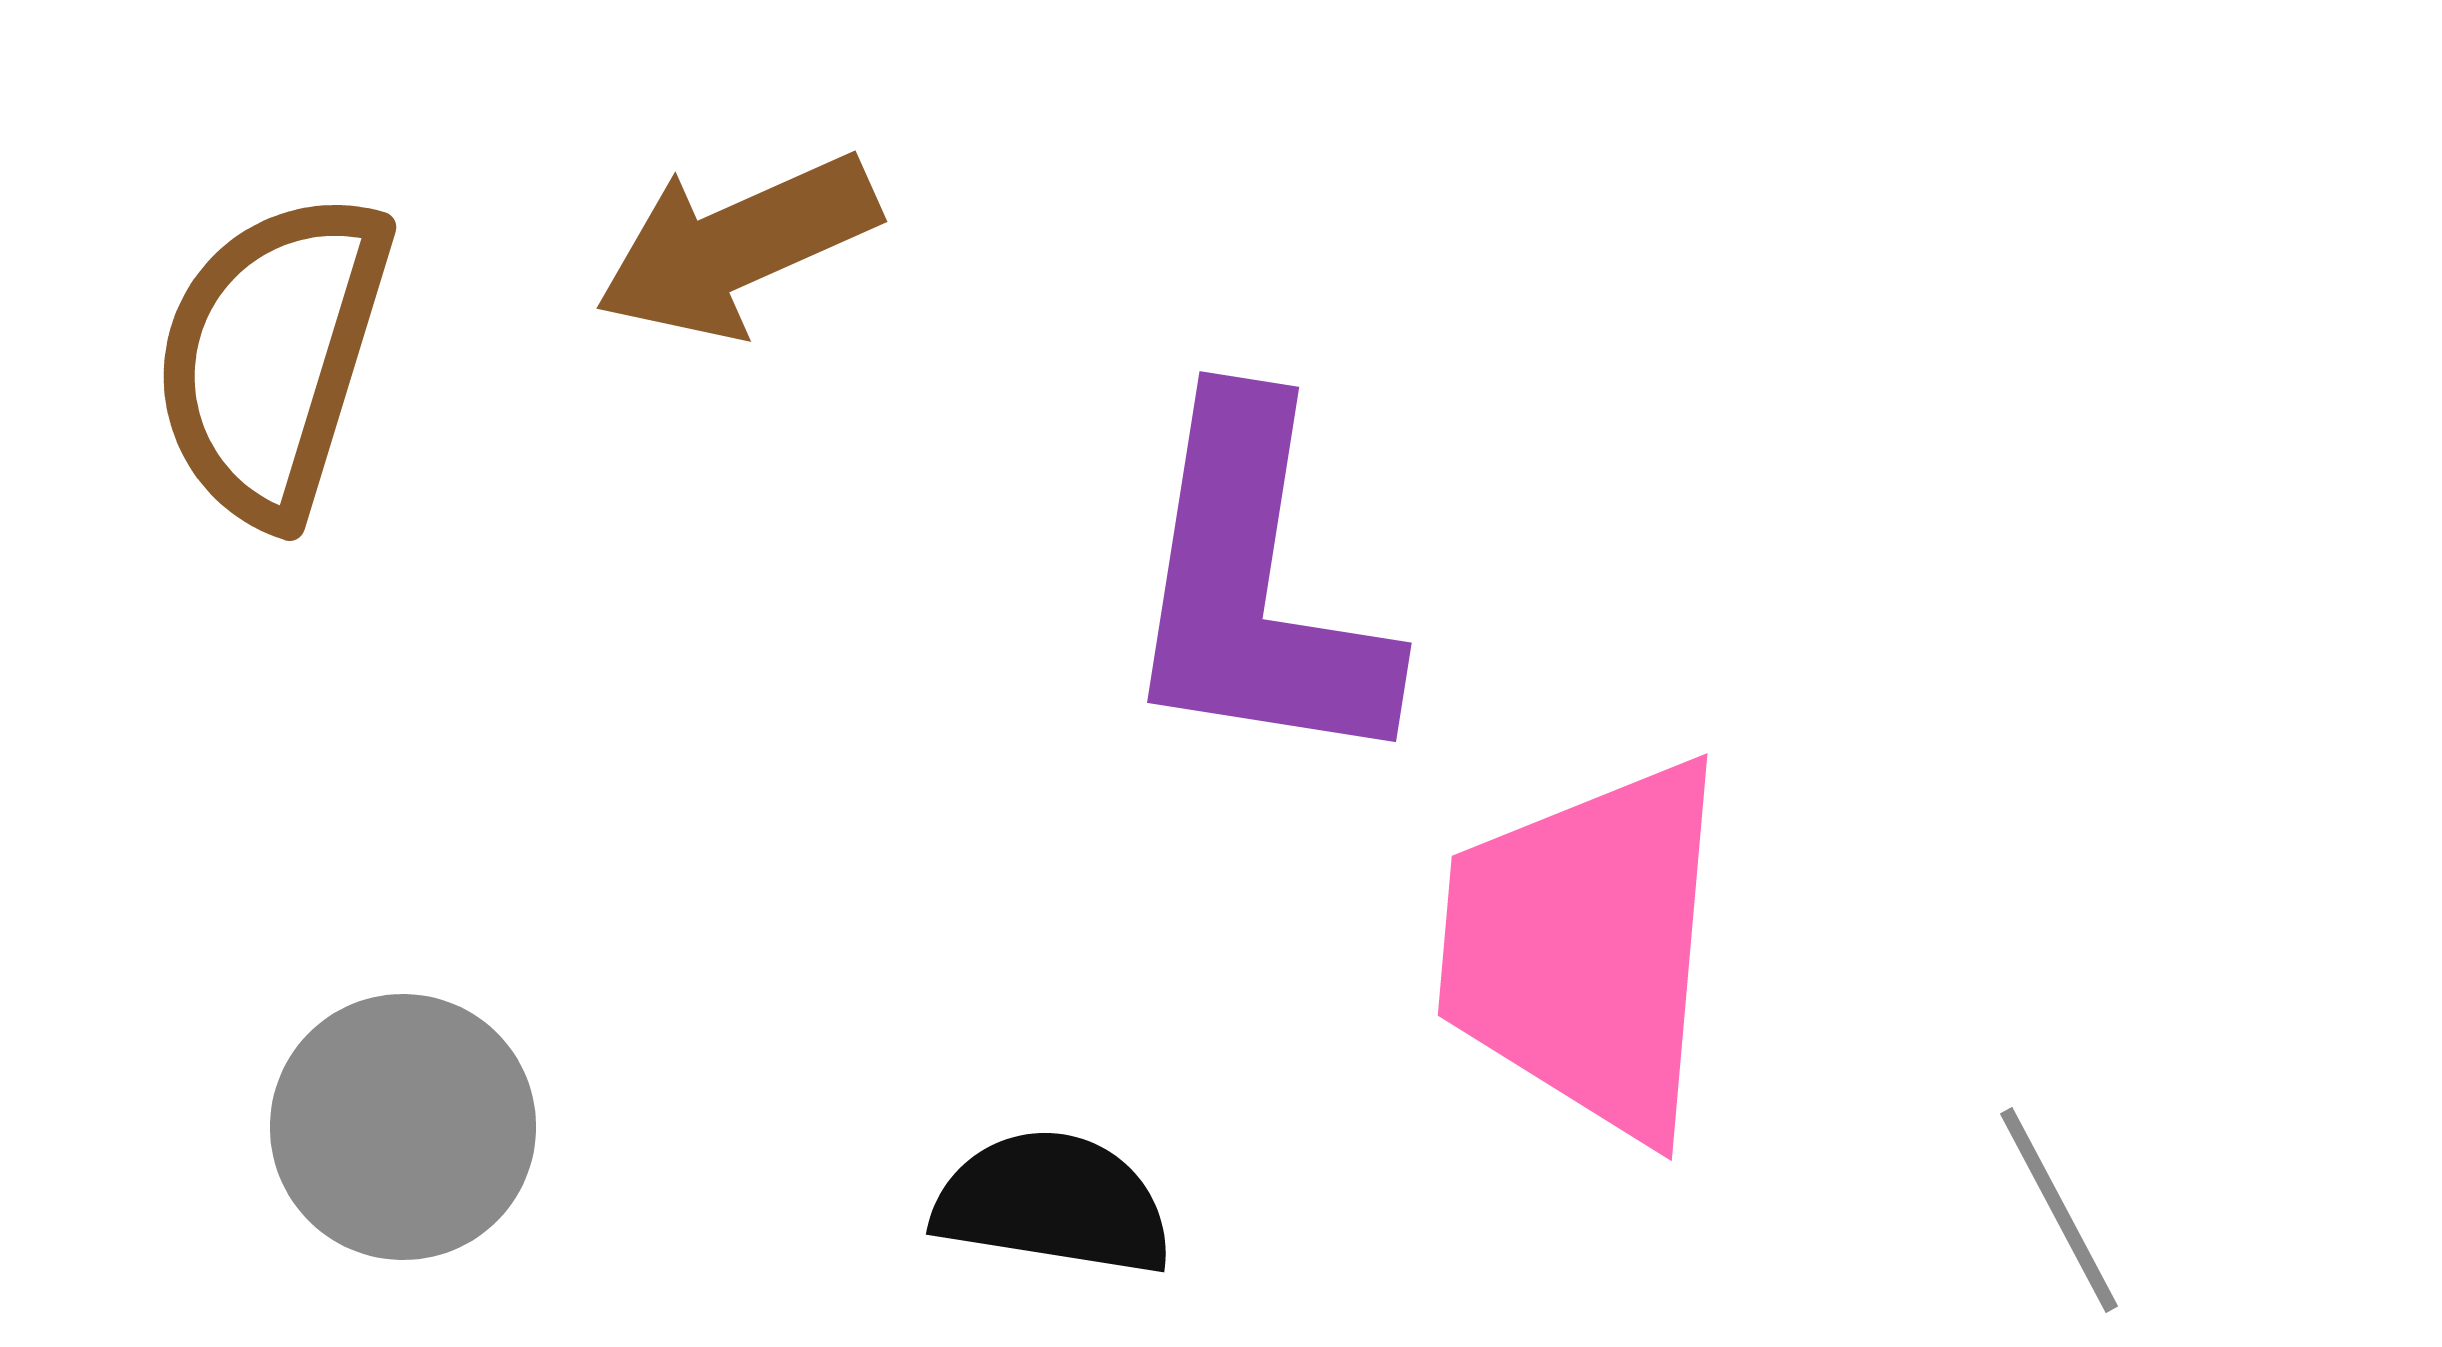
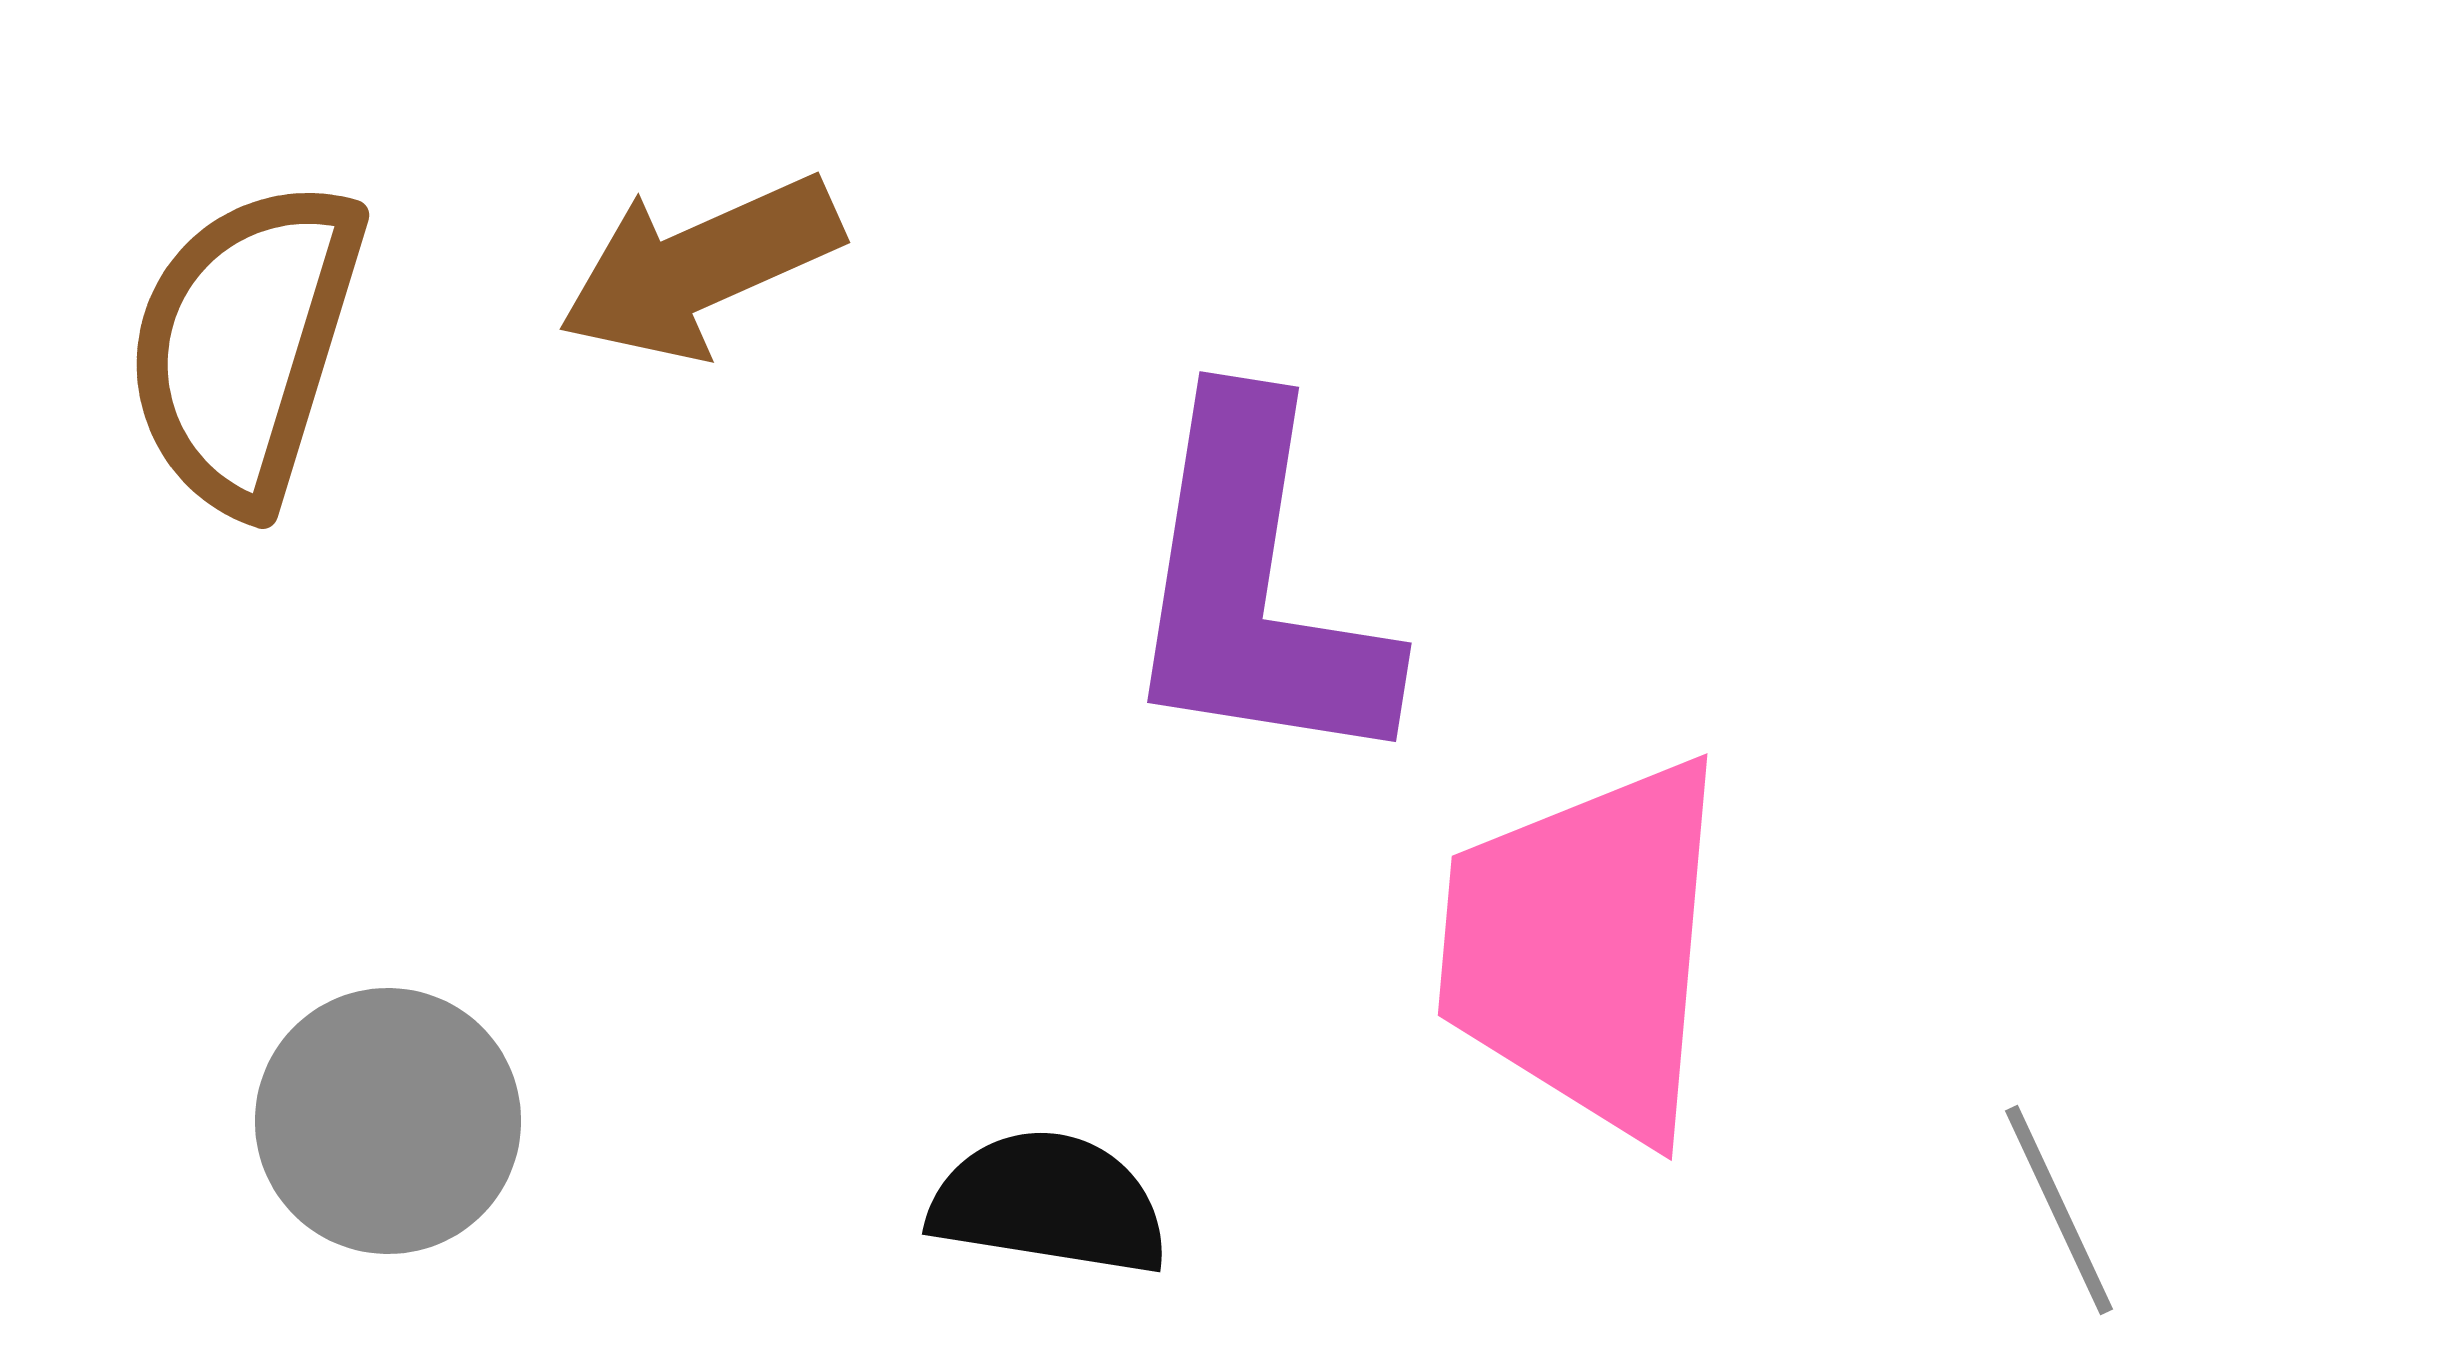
brown arrow: moved 37 px left, 21 px down
brown semicircle: moved 27 px left, 12 px up
gray circle: moved 15 px left, 6 px up
black semicircle: moved 4 px left
gray line: rotated 3 degrees clockwise
